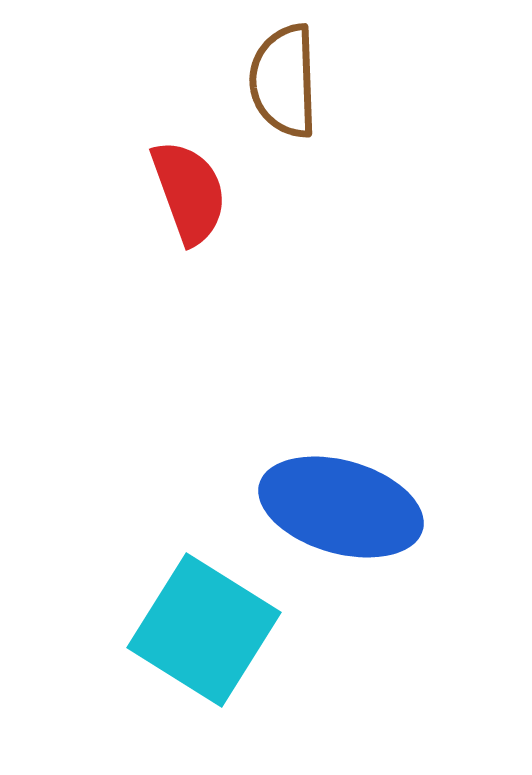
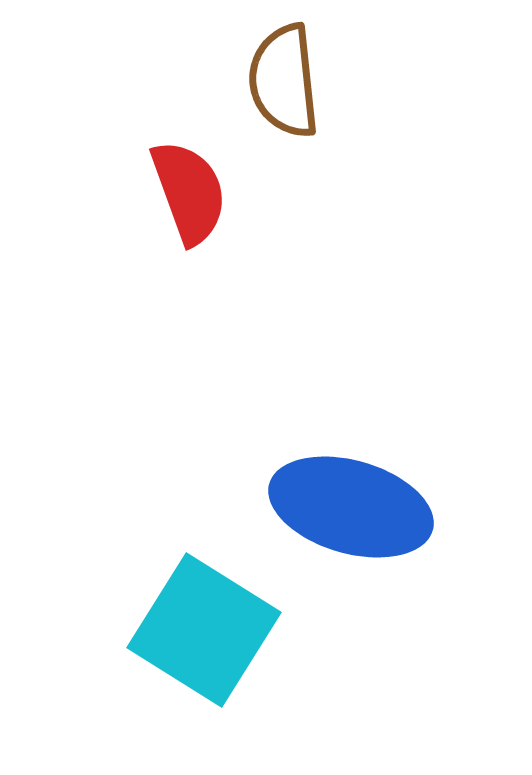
brown semicircle: rotated 4 degrees counterclockwise
blue ellipse: moved 10 px right
